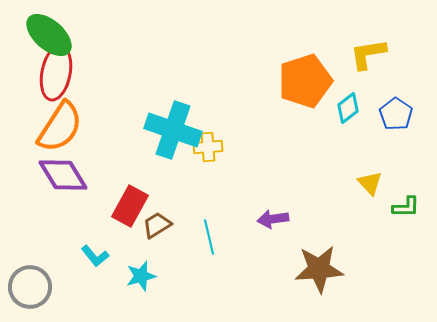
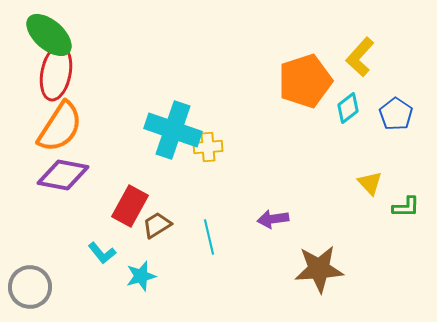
yellow L-shape: moved 8 px left, 3 px down; rotated 39 degrees counterclockwise
purple diamond: rotated 48 degrees counterclockwise
cyan L-shape: moved 7 px right, 3 px up
